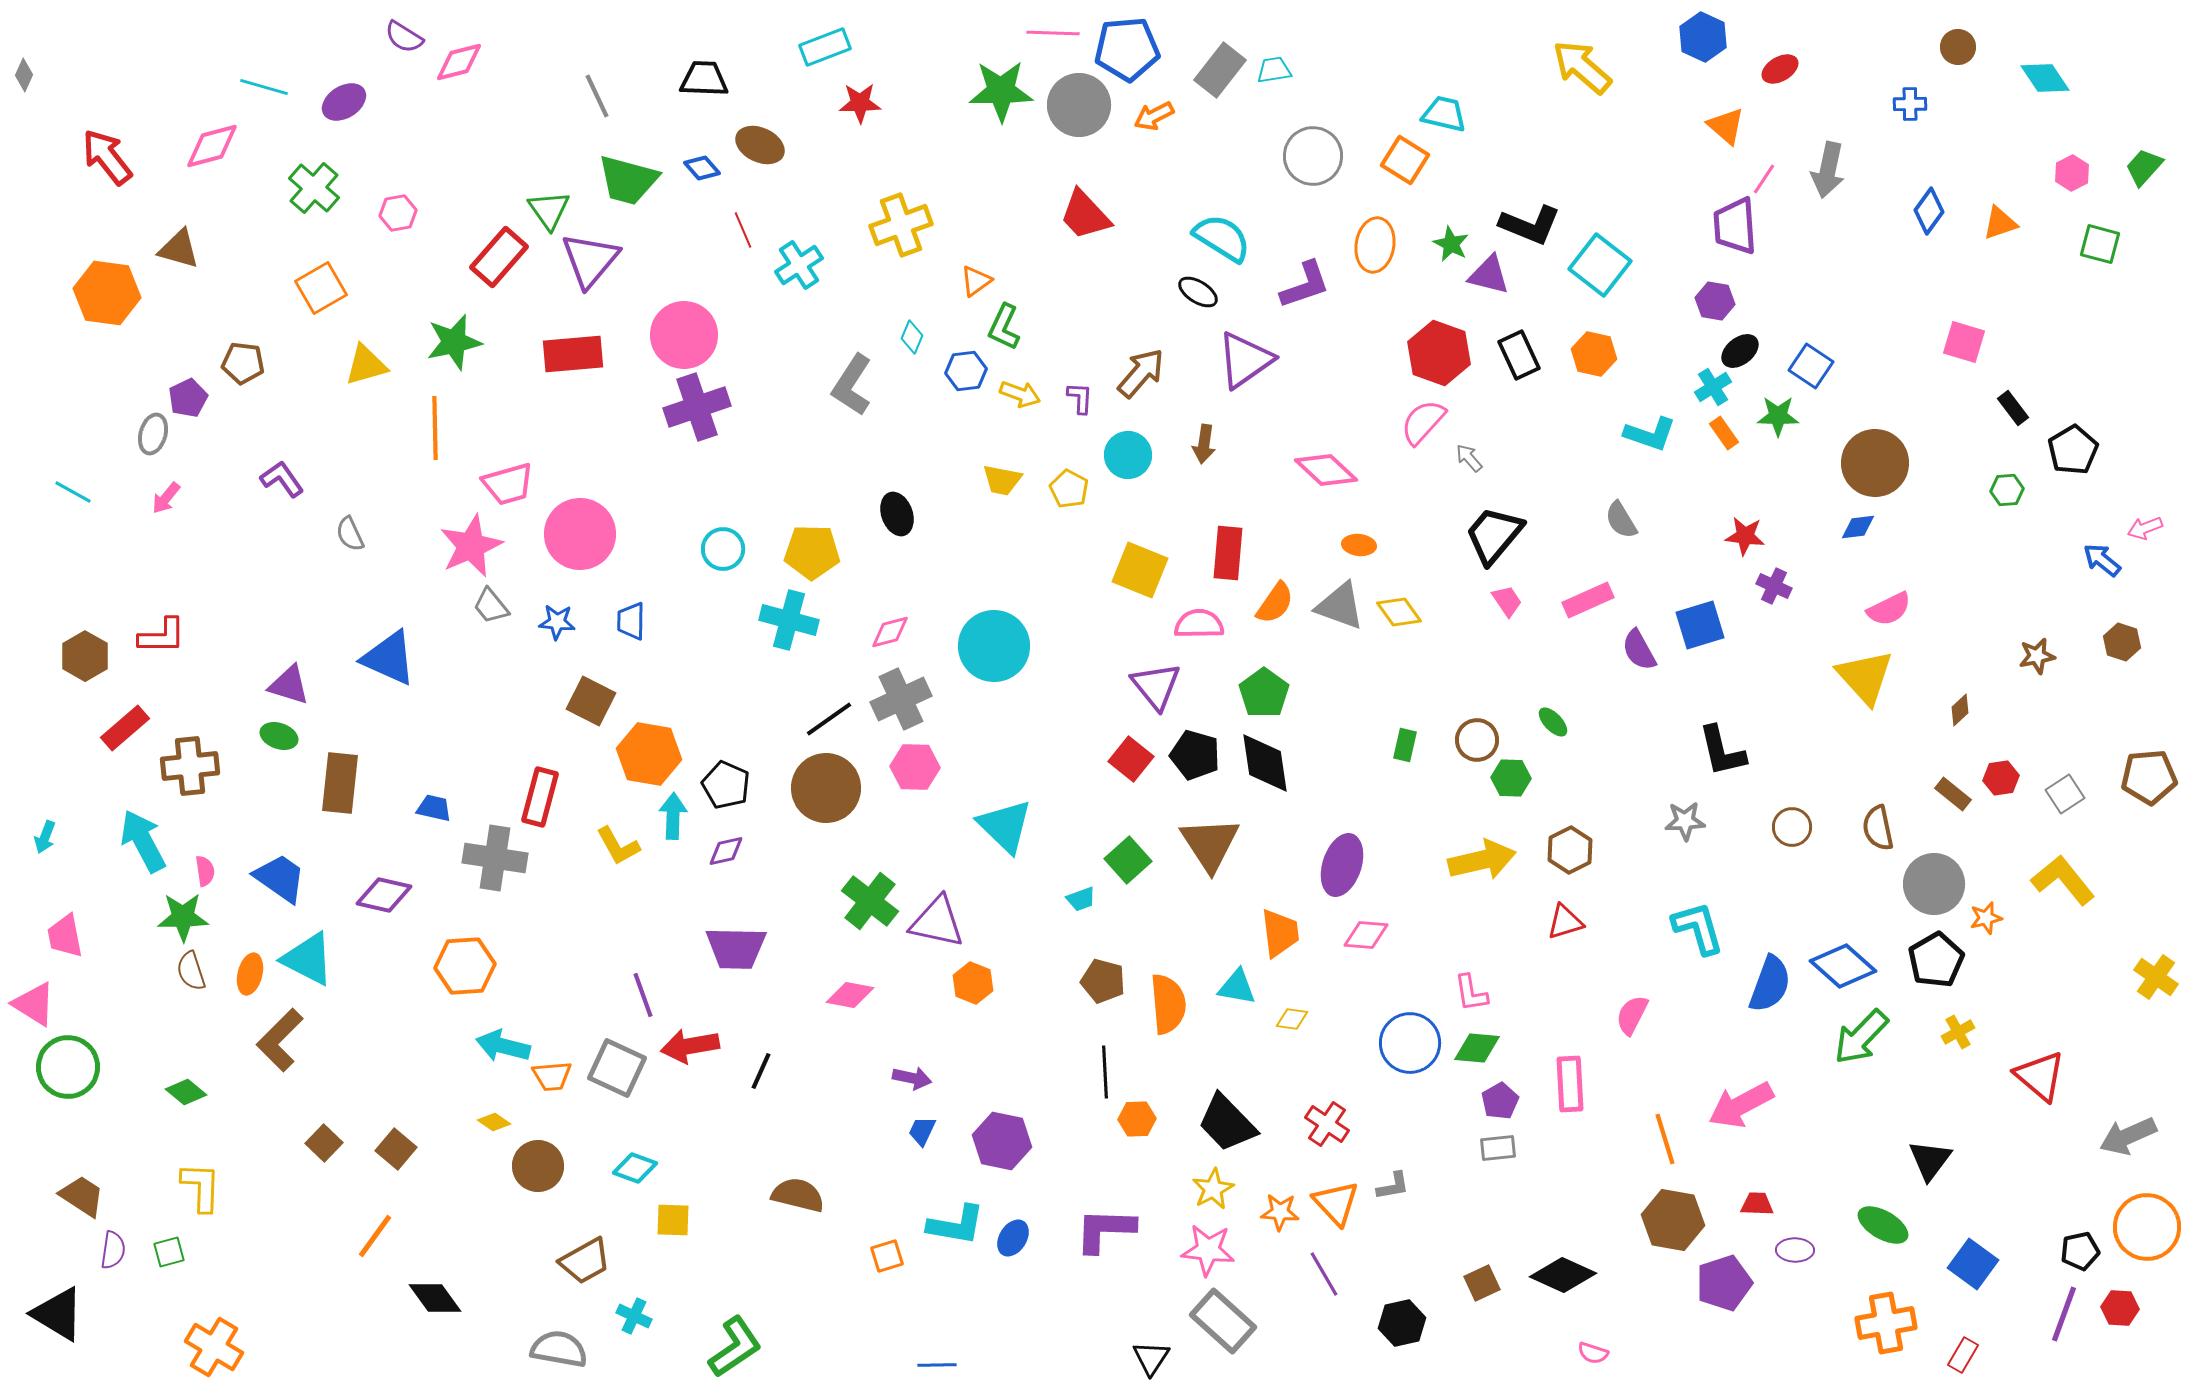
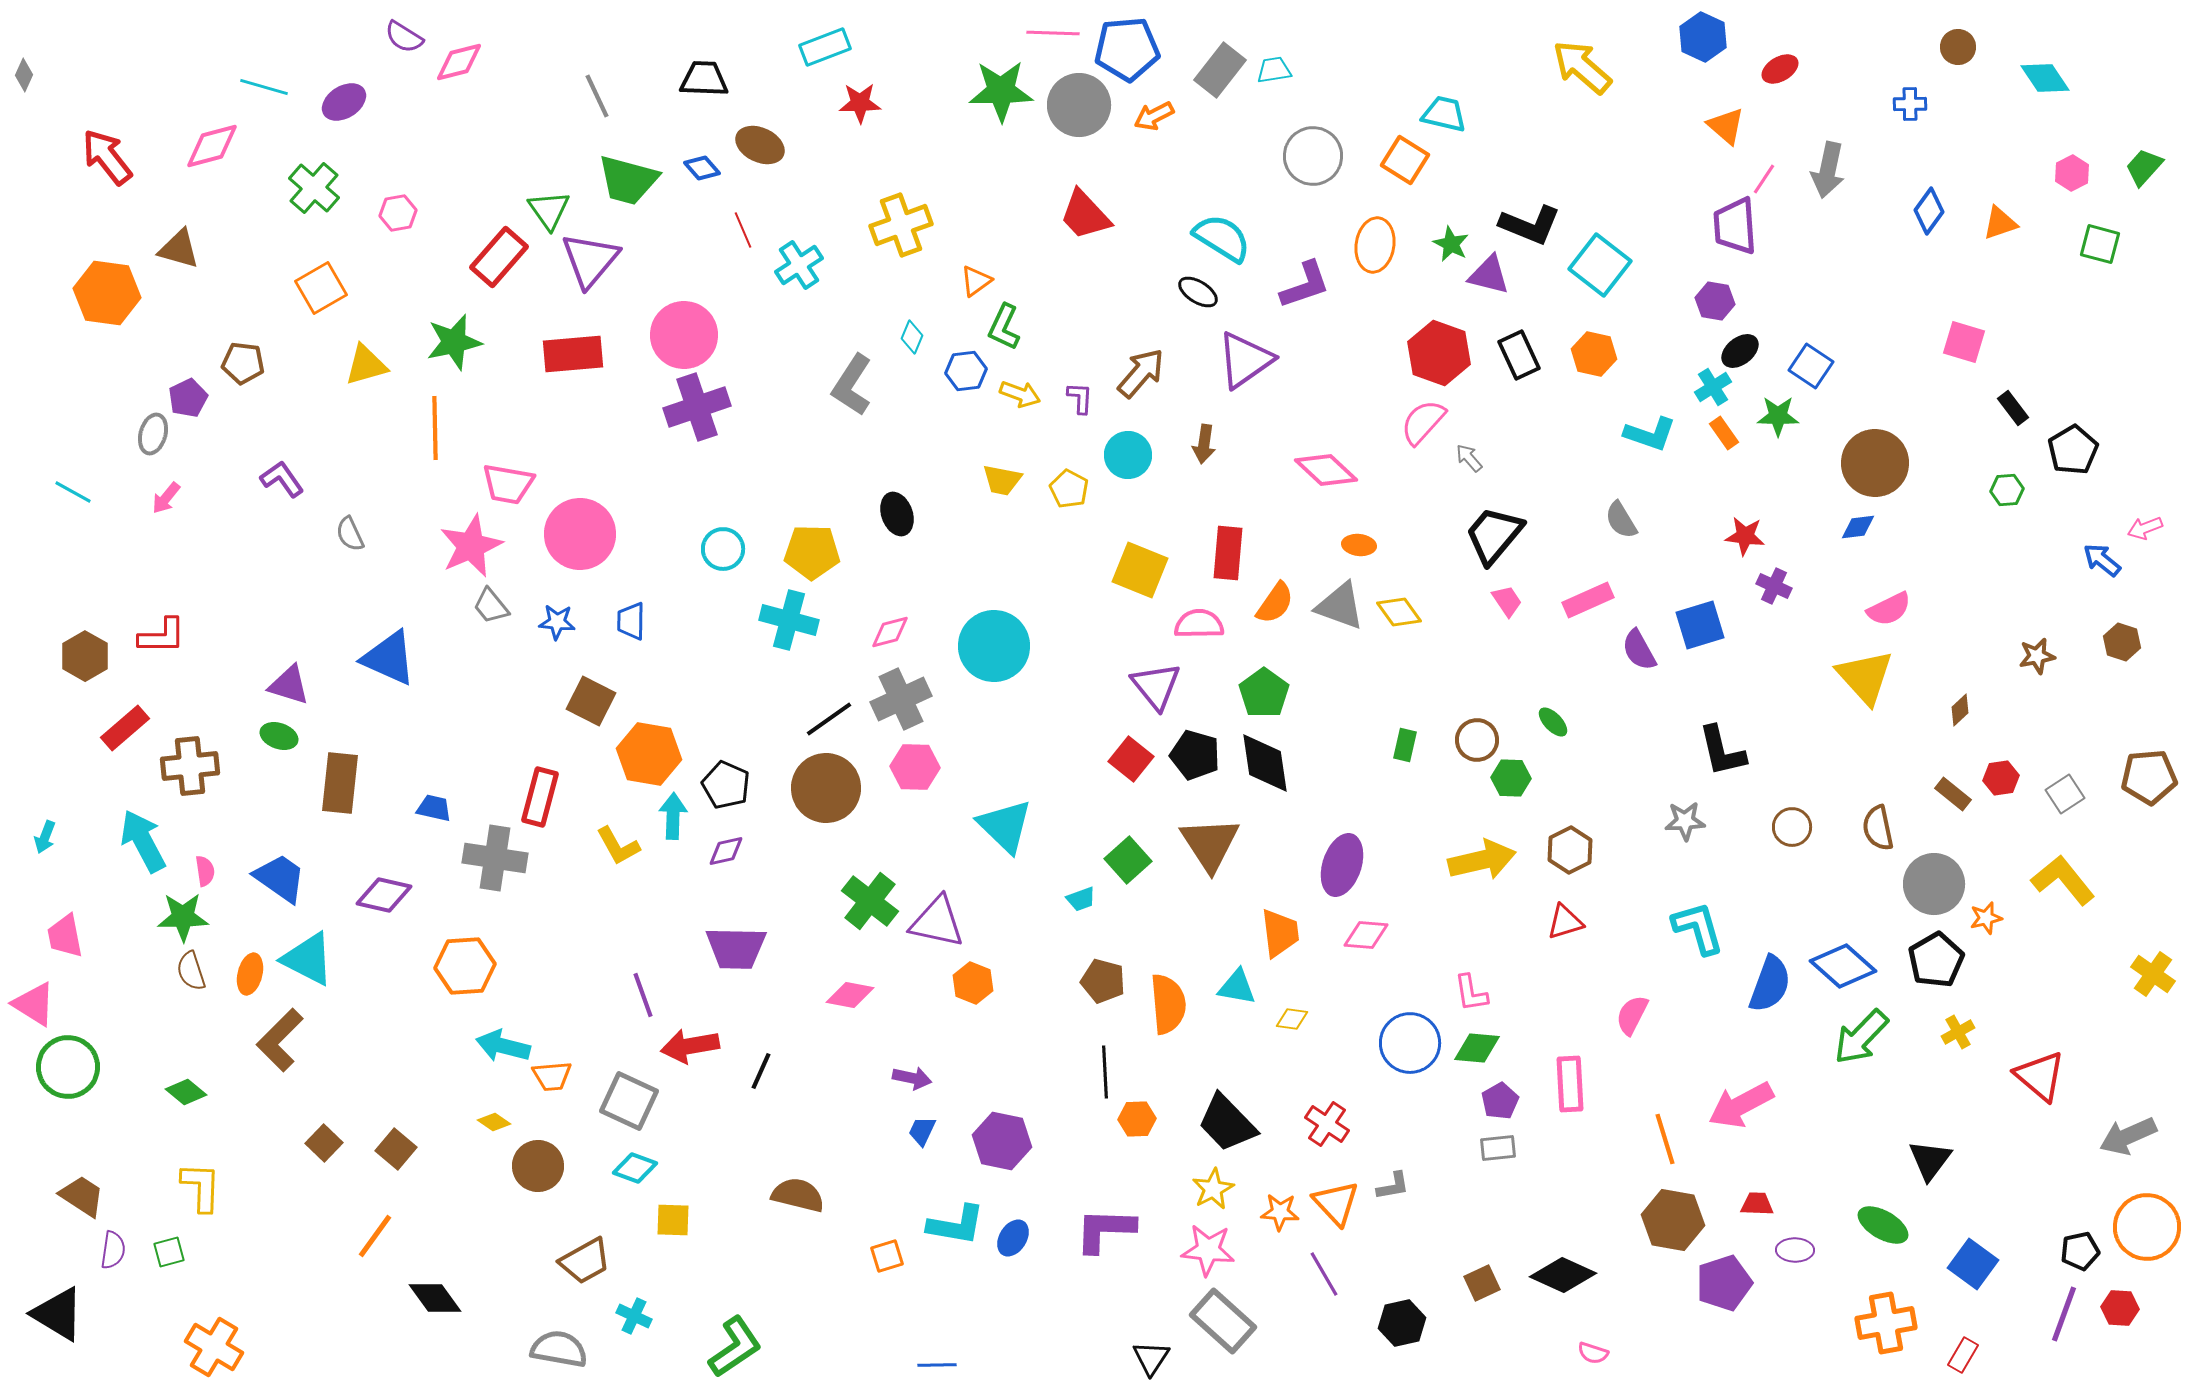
pink trapezoid at (508, 484): rotated 26 degrees clockwise
yellow cross at (2156, 977): moved 3 px left, 3 px up
gray square at (617, 1068): moved 12 px right, 33 px down
